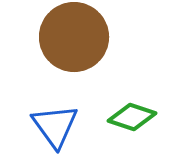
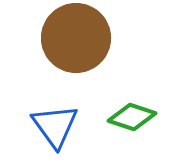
brown circle: moved 2 px right, 1 px down
